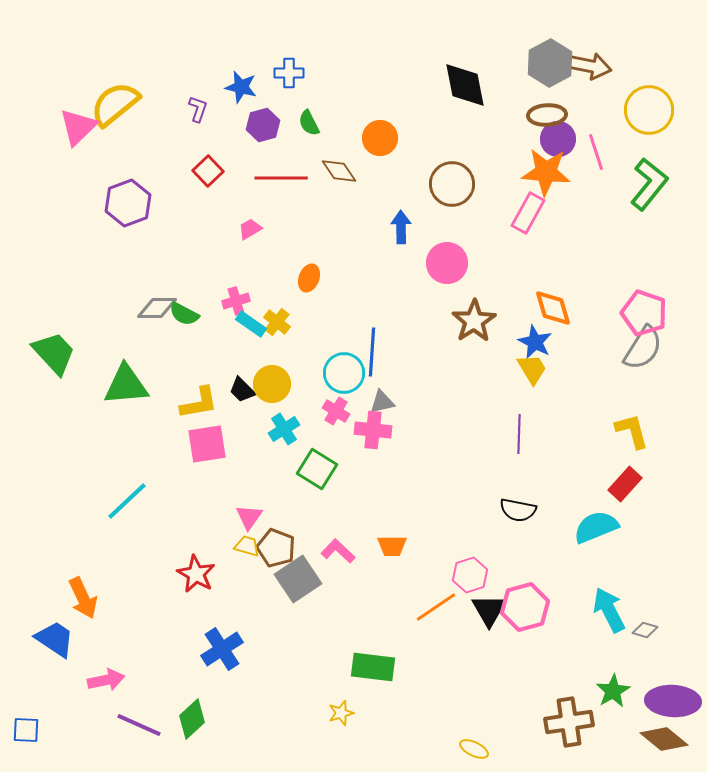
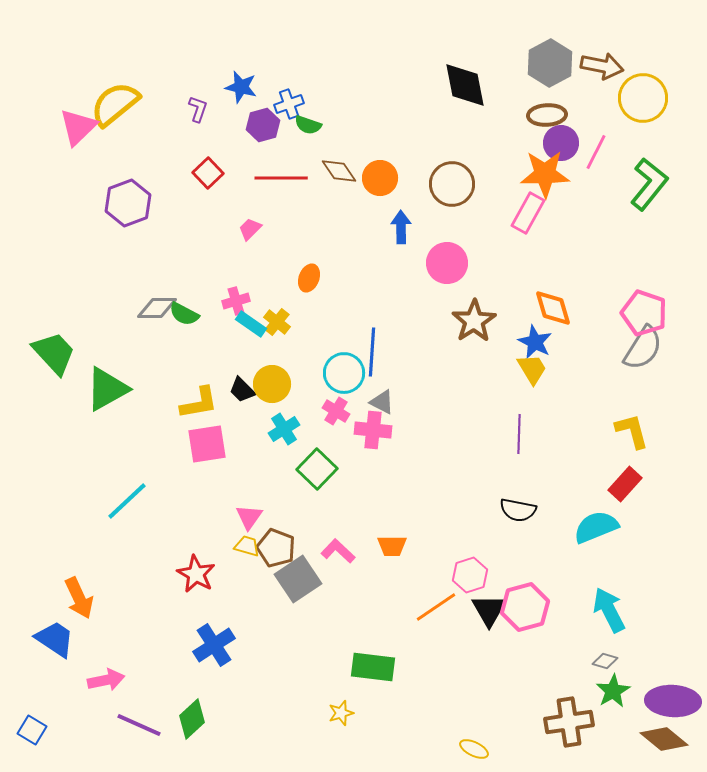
brown arrow at (590, 66): moved 12 px right
blue cross at (289, 73): moved 31 px down; rotated 20 degrees counterclockwise
yellow circle at (649, 110): moved 6 px left, 12 px up
green semicircle at (309, 123): moved 1 px left, 2 px down; rotated 44 degrees counterclockwise
orange circle at (380, 138): moved 40 px down
purple circle at (558, 139): moved 3 px right, 4 px down
pink line at (596, 152): rotated 45 degrees clockwise
red square at (208, 171): moved 2 px down
orange star at (546, 172): moved 1 px left, 2 px down; rotated 6 degrees counterclockwise
pink trapezoid at (250, 229): rotated 15 degrees counterclockwise
green triangle at (126, 385): moved 19 px left, 4 px down; rotated 24 degrees counterclockwise
gray triangle at (382, 402): rotated 40 degrees clockwise
green square at (317, 469): rotated 12 degrees clockwise
orange arrow at (83, 598): moved 4 px left
gray diamond at (645, 630): moved 40 px left, 31 px down
blue cross at (222, 649): moved 8 px left, 4 px up
blue square at (26, 730): moved 6 px right; rotated 28 degrees clockwise
